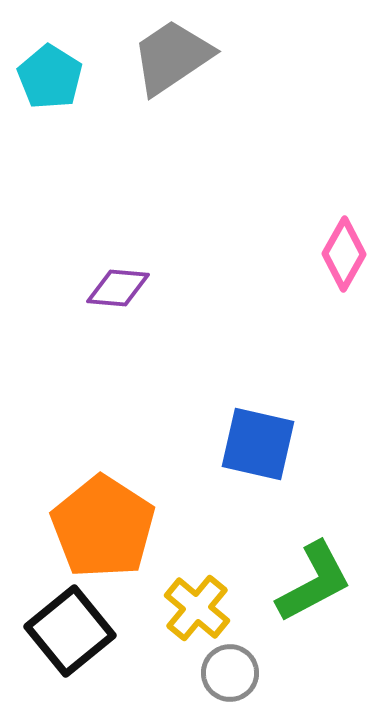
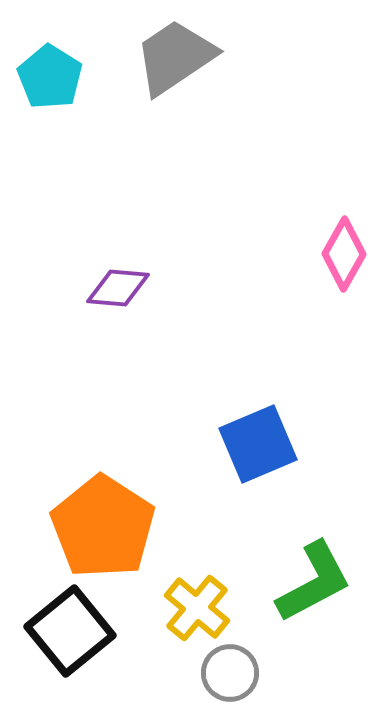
gray trapezoid: moved 3 px right
blue square: rotated 36 degrees counterclockwise
